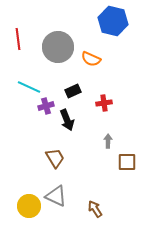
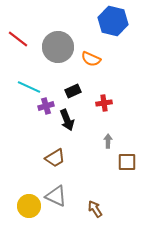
red line: rotated 45 degrees counterclockwise
brown trapezoid: rotated 90 degrees clockwise
